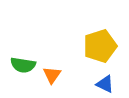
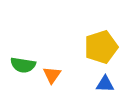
yellow pentagon: moved 1 px right, 1 px down
blue triangle: rotated 24 degrees counterclockwise
